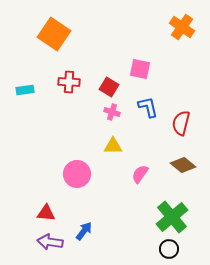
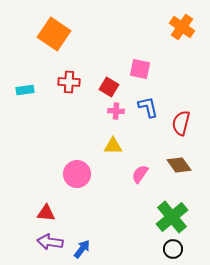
pink cross: moved 4 px right, 1 px up; rotated 14 degrees counterclockwise
brown diamond: moved 4 px left; rotated 15 degrees clockwise
blue arrow: moved 2 px left, 18 px down
black circle: moved 4 px right
